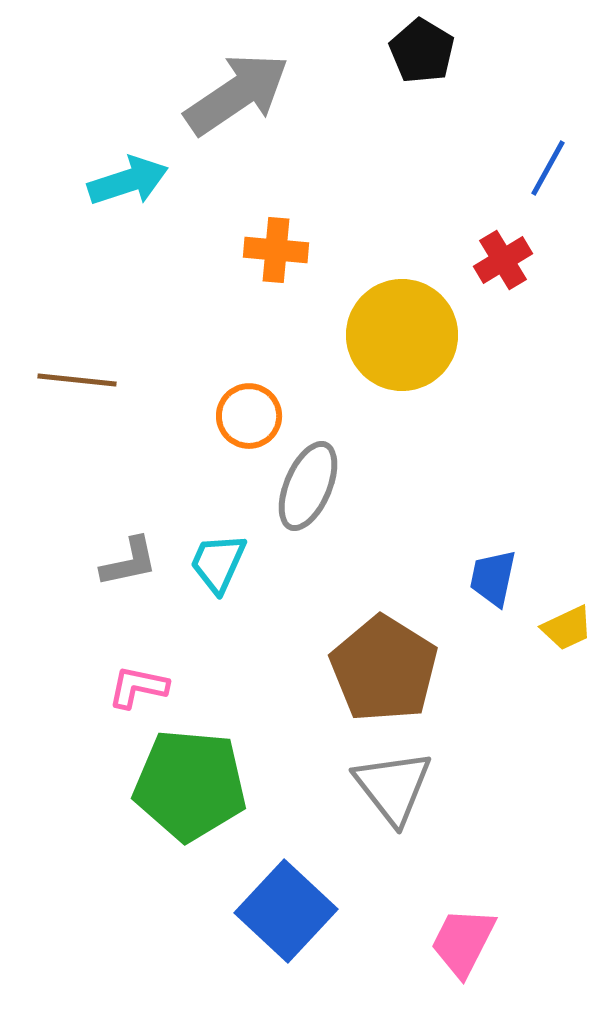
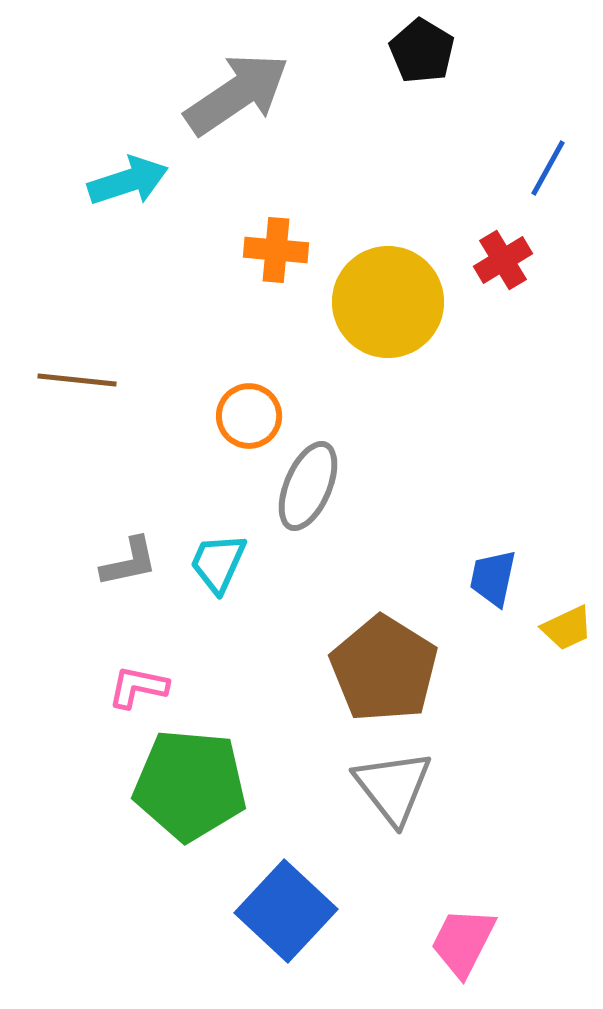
yellow circle: moved 14 px left, 33 px up
